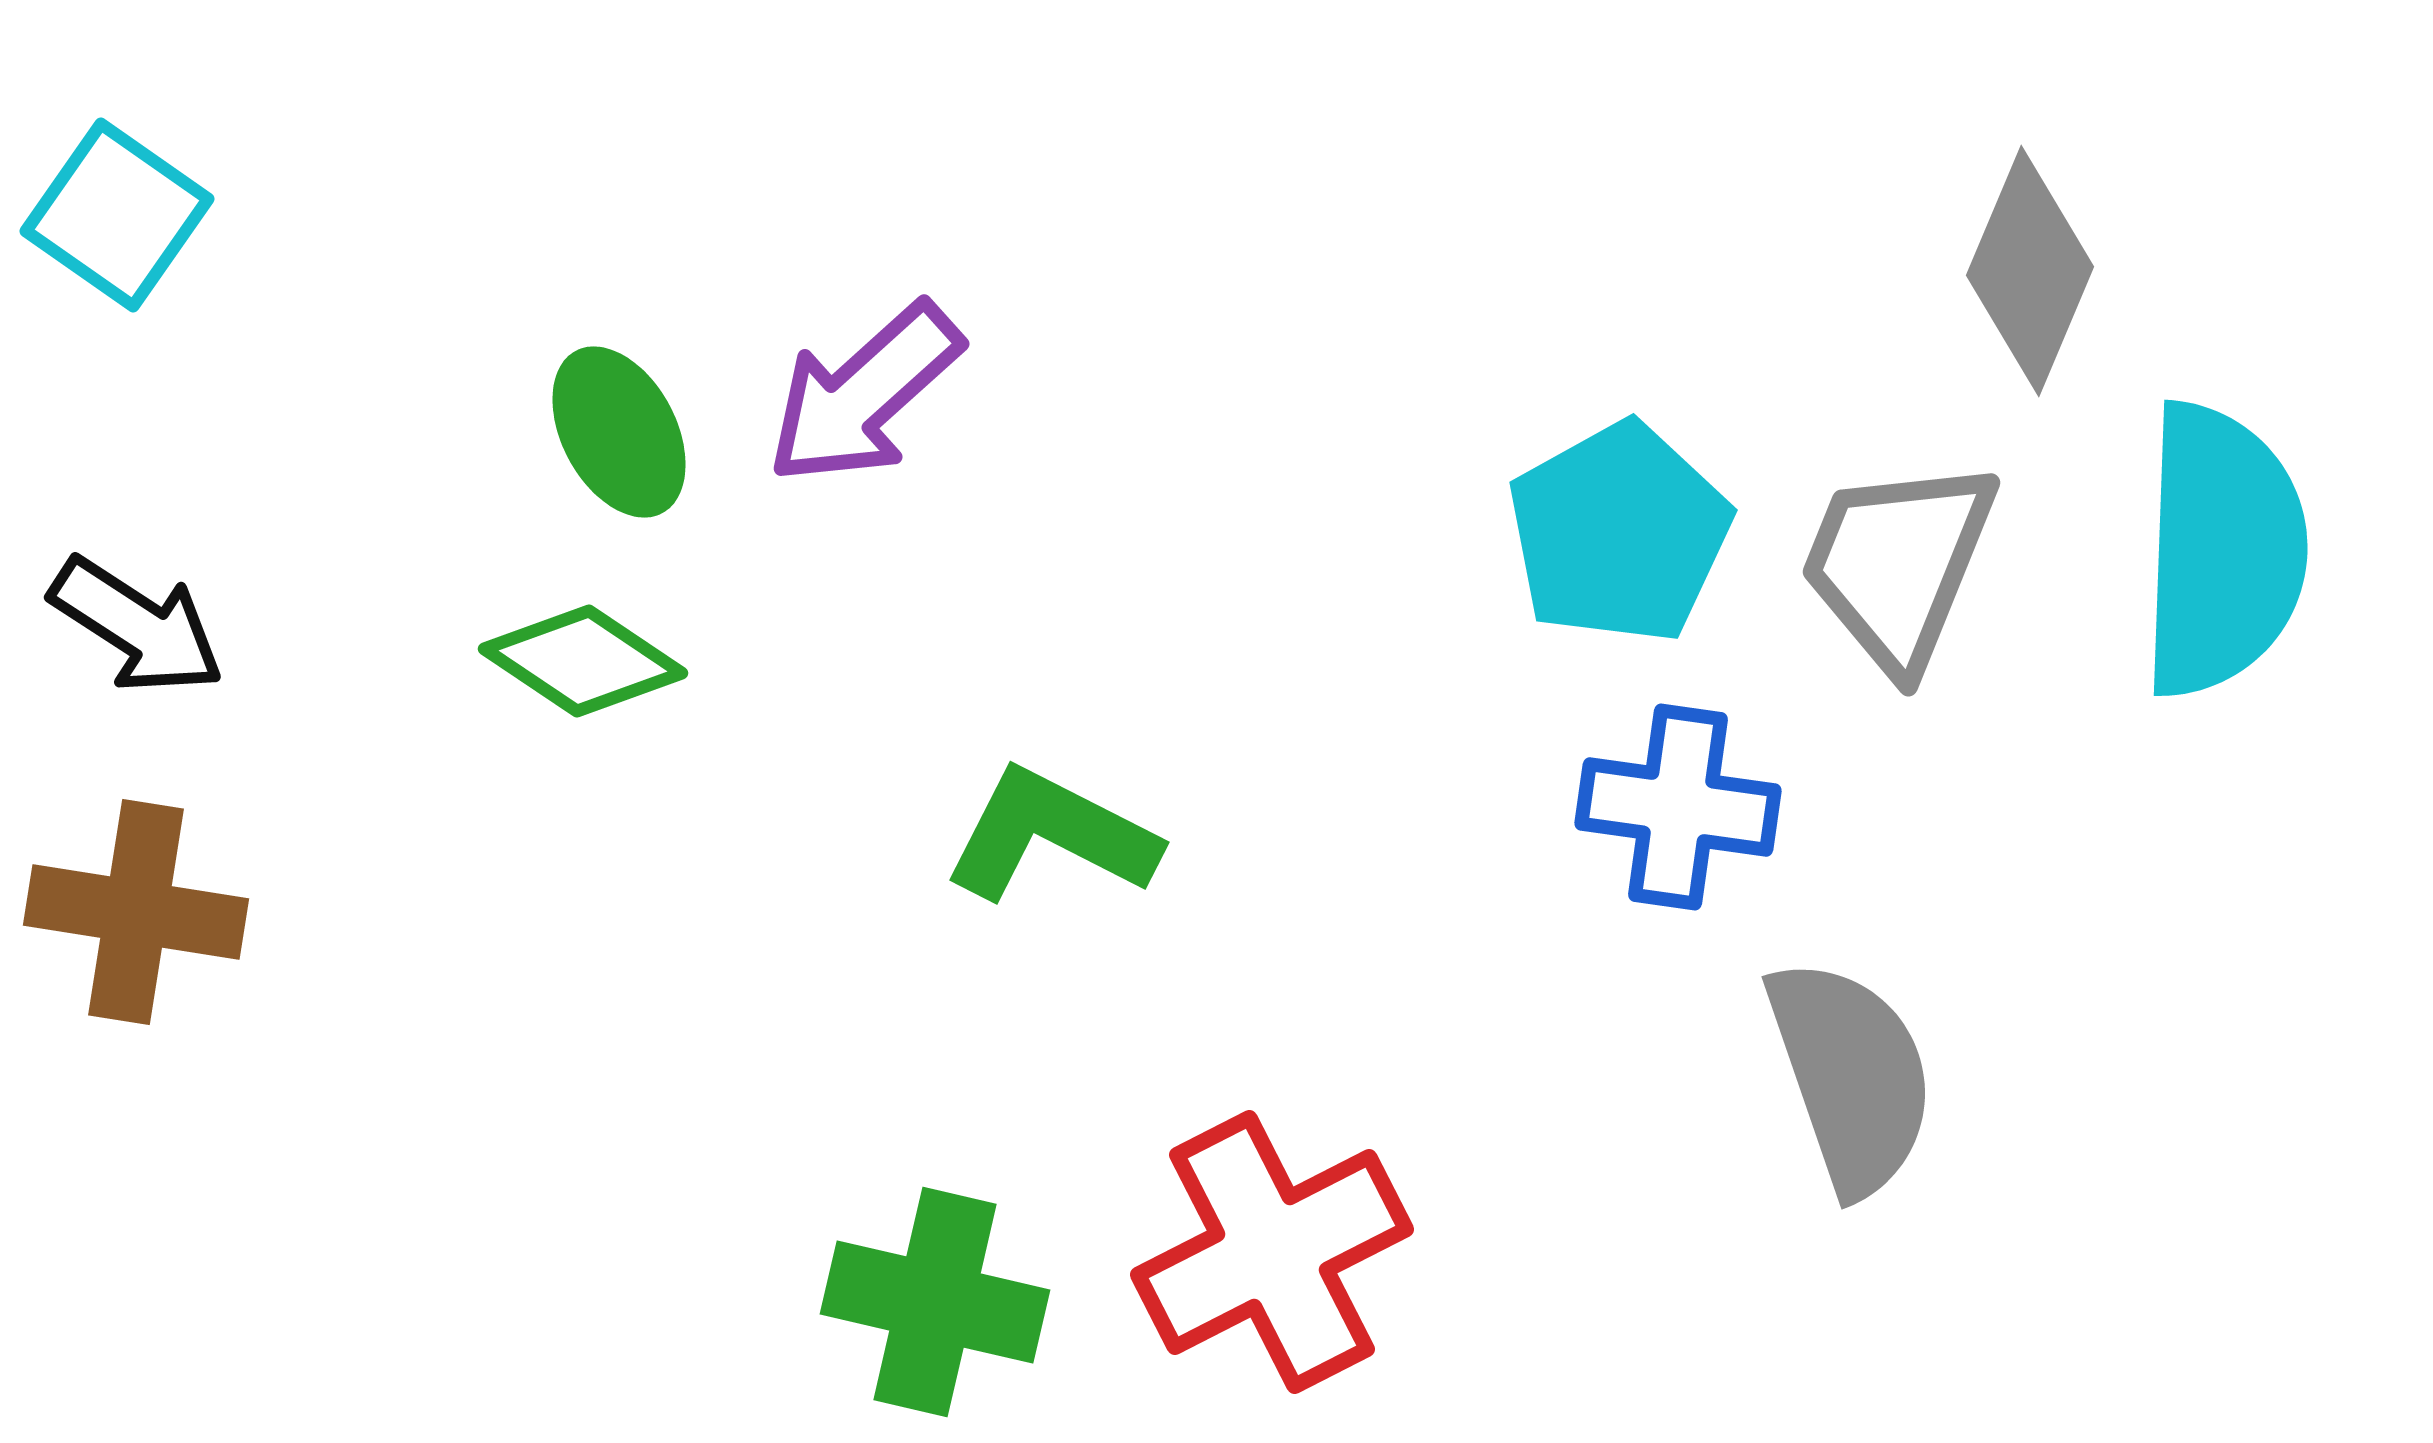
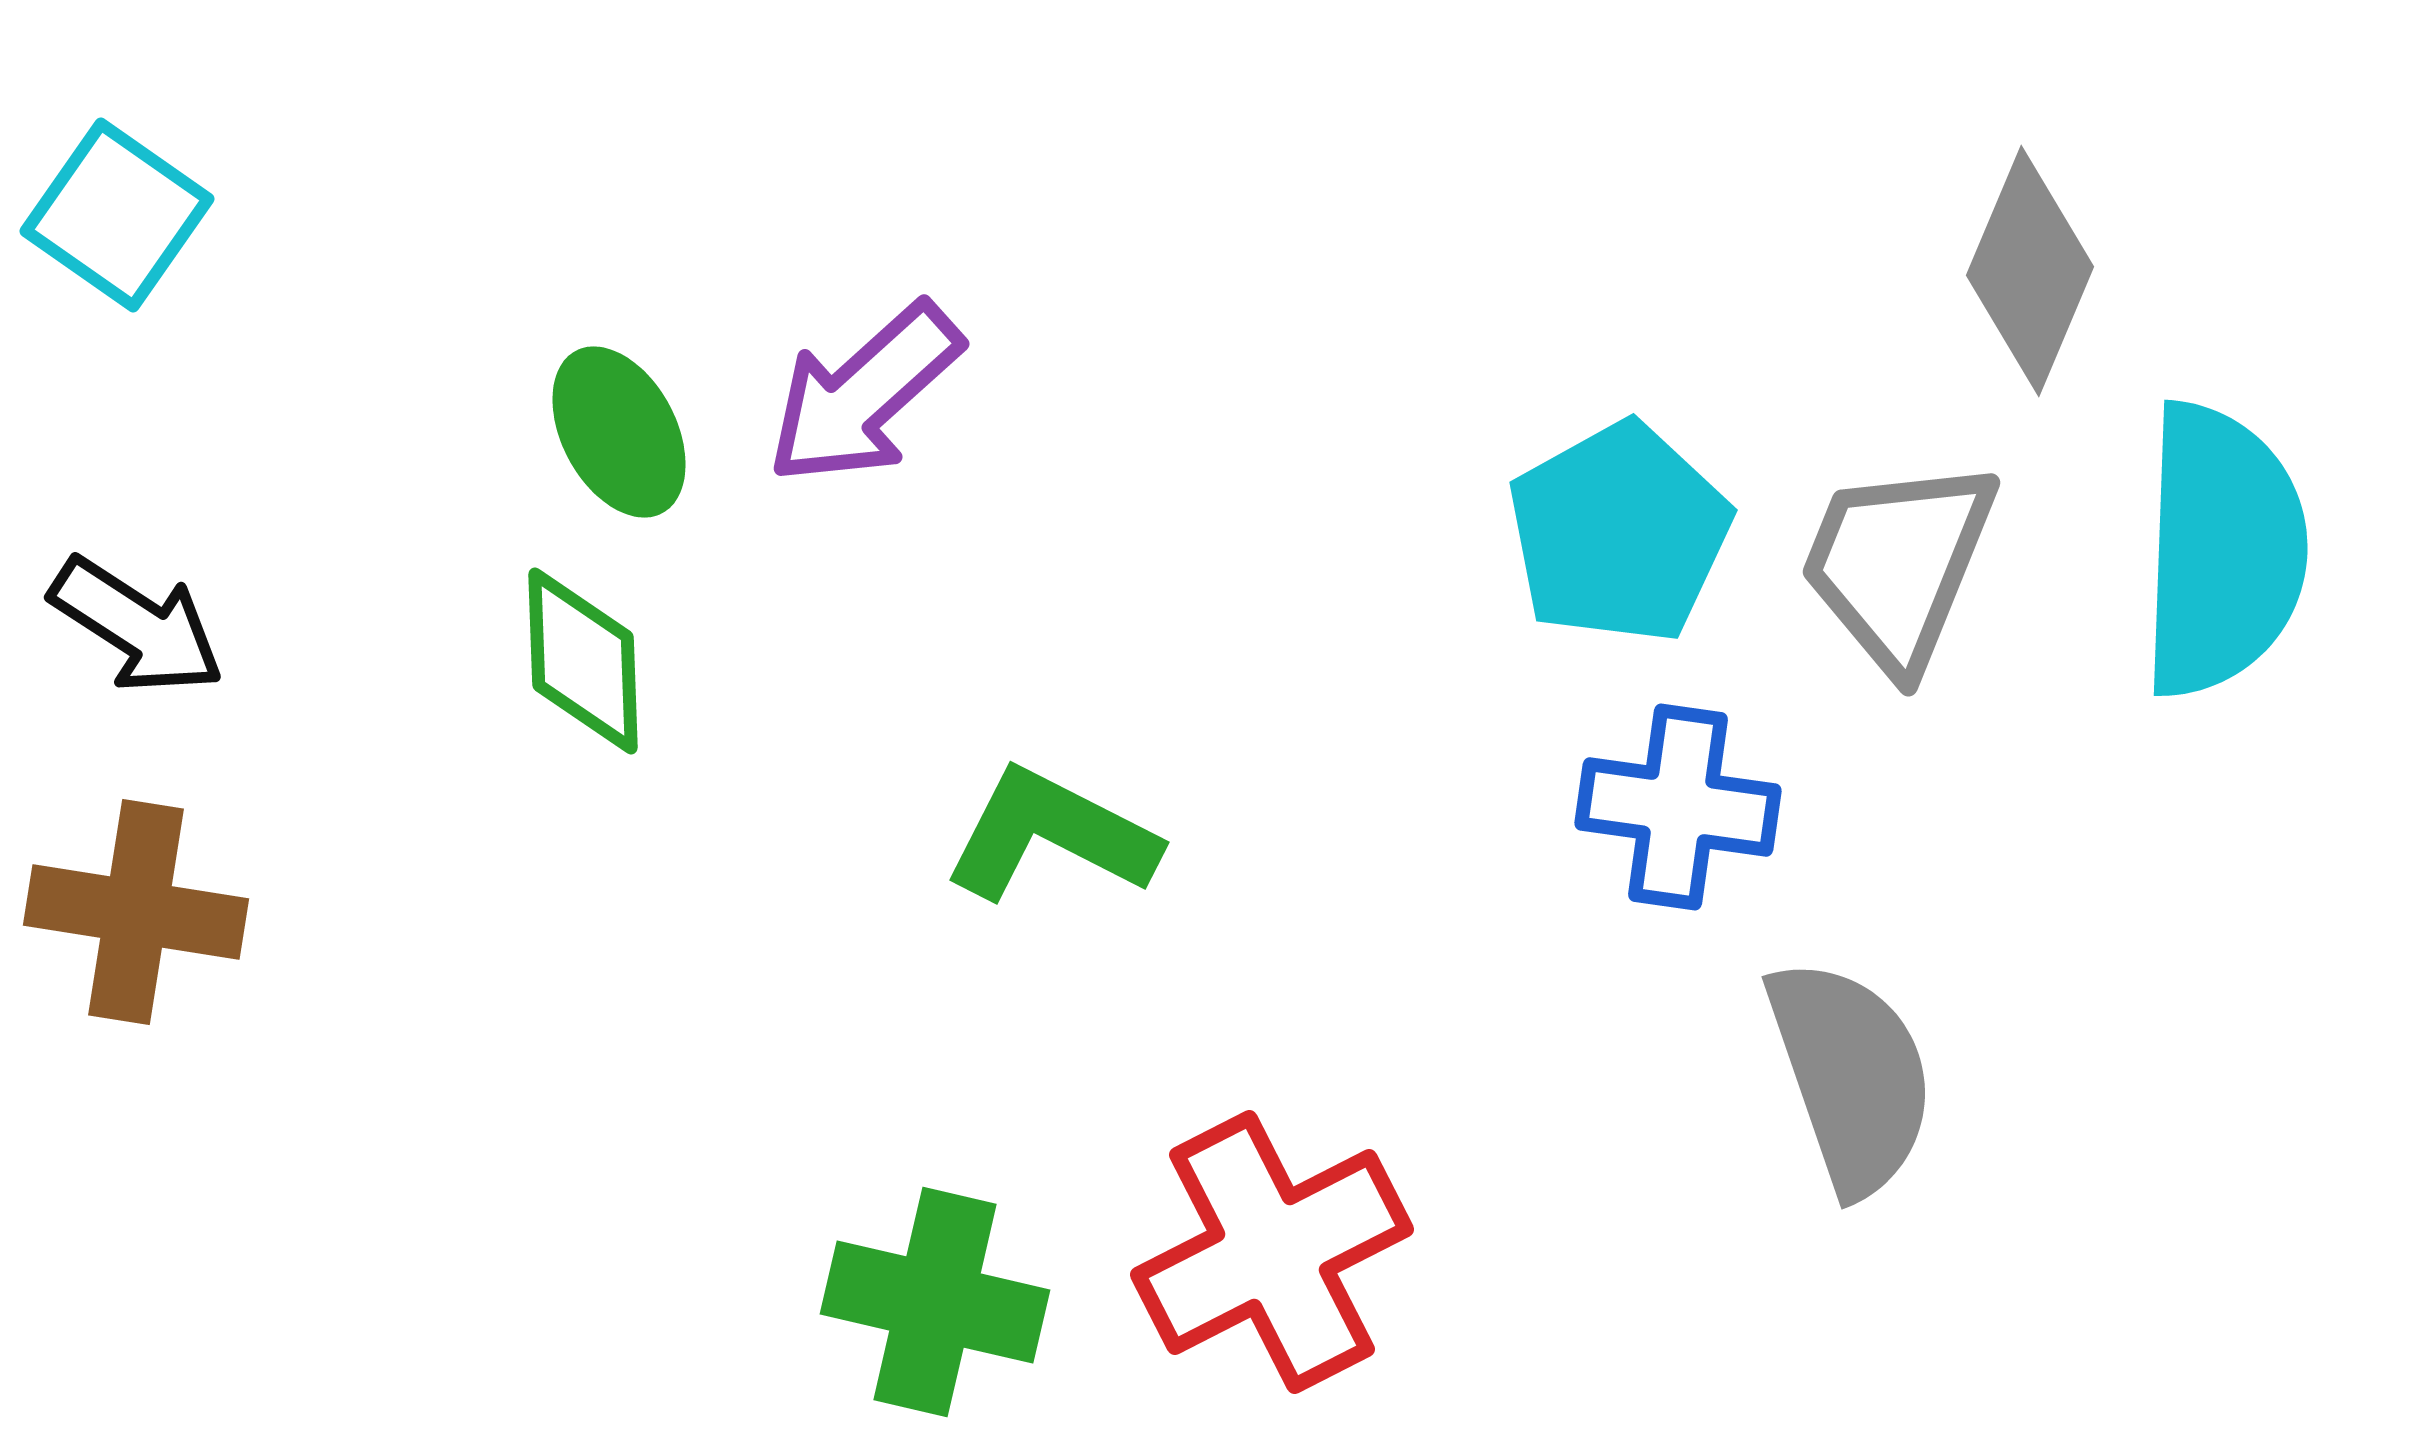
green diamond: rotated 54 degrees clockwise
